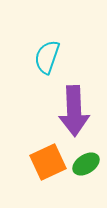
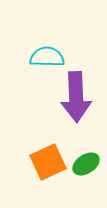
cyan semicircle: rotated 72 degrees clockwise
purple arrow: moved 2 px right, 14 px up
